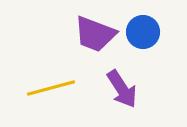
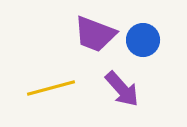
blue circle: moved 8 px down
purple arrow: rotated 9 degrees counterclockwise
